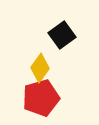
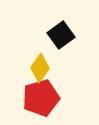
black square: moved 1 px left
